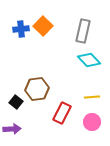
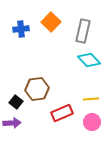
orange square: moved 8 px right, 4 px up
yellow line: moved 1 px left, 2 px down
red rectangle: rotated 40 degrees clockwise
purple arrow: moved 6 px up
